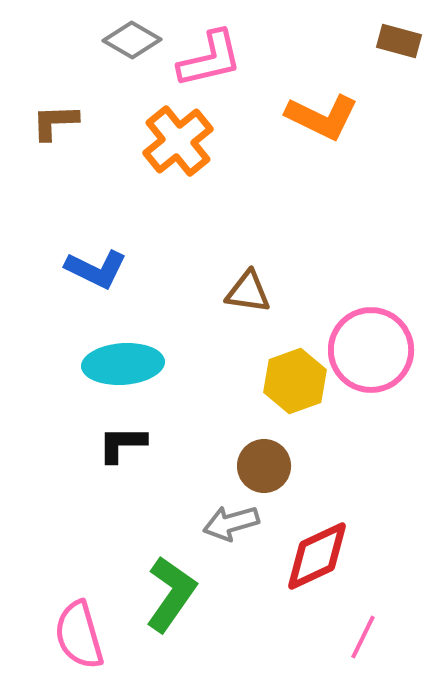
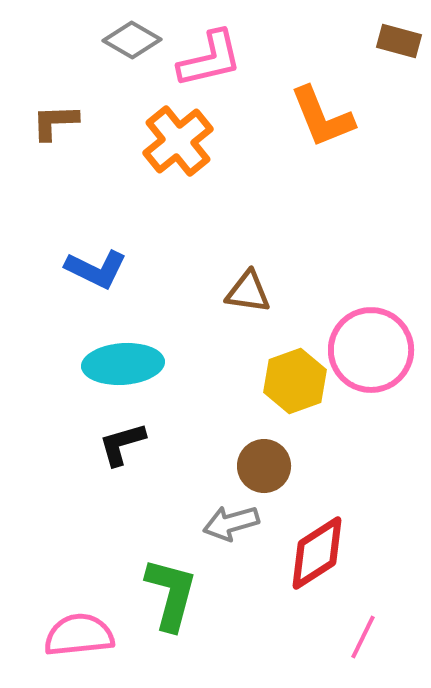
orange L-shape: rotated 42 degrees clockwise
black L-shape: rotated 16 degrees counterclockwise
red diamond: moved 3 px up; rotated 8 degrees counterclockwise
green L-shape: rotated 20 degrees counterclockwise
pink semicircle: rotated 100 degrees clockwise
